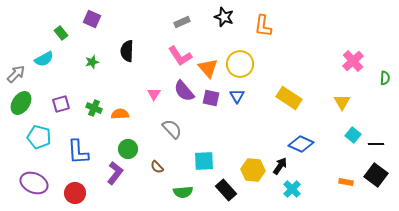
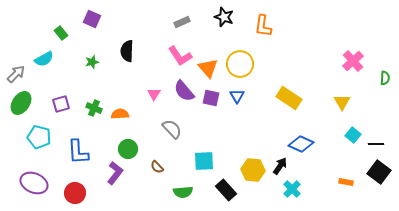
black square at (376, 175): moved 3 px right, 3 px up
